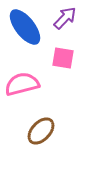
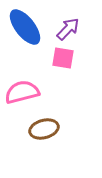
purple arrow: moved 3 px right, 11 px down
pink semicircle: moved 8 px down
brown ellipse: moved 3 px right, 2 px up; rotated 32 degrees clockwise
